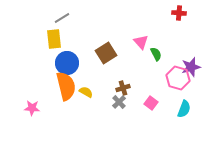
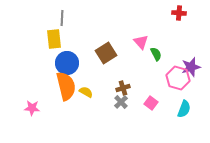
gray line: rotated 56 degrees counterclockwise
gray cross: moved 2 px right
